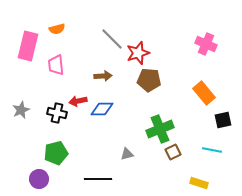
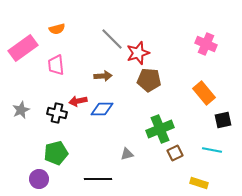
pink rectangle: moved 5 px left, 2 px down; rotated 40 degrees clockwise
brown square: moved 2 px right, 1 px down
